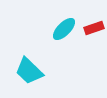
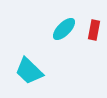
red rectangle: moved 2 px down; rotated 60 degrees counterclockwise
